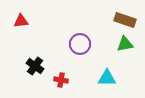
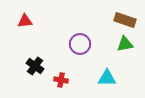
red triangle: moved 4 px right
